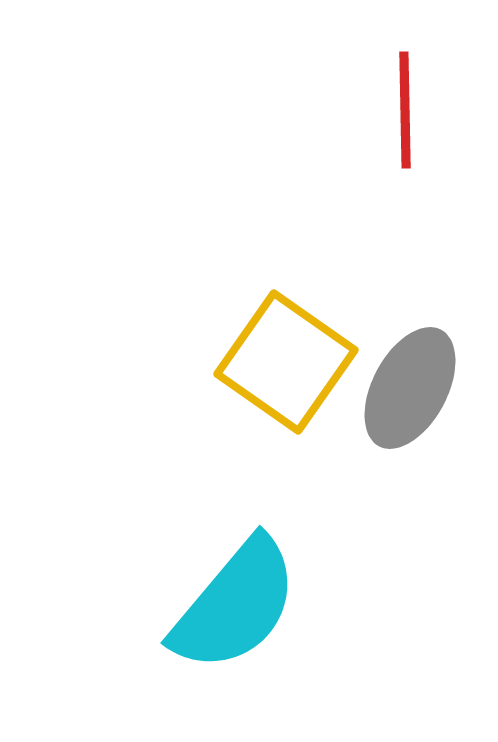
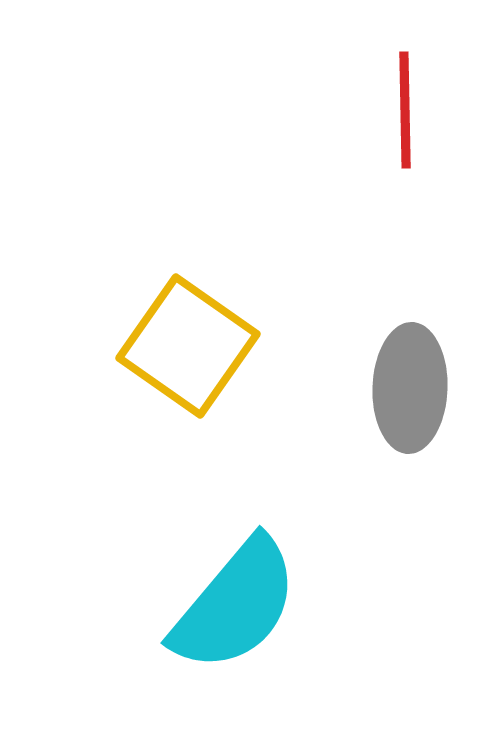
yellow square: moved 98 px left, 16 px up
gray ellipse: rotated 26 degrees counterclockwise
